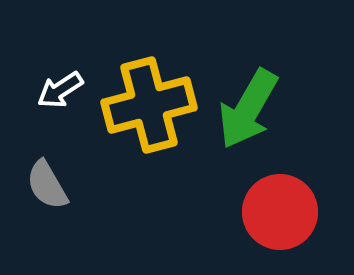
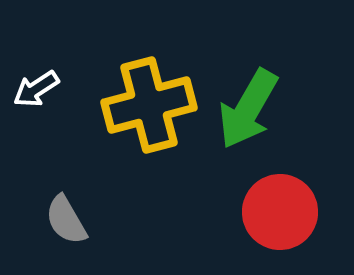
white arrow: moved 24 px left, 1 px up
gray semicircle: moved 19 px right, 35 px down
